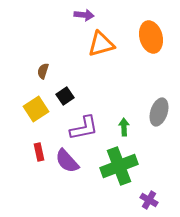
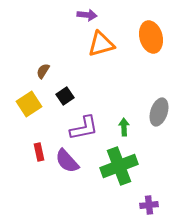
purple arrow: moved 3 px right
brown semicircle: rotated 14 degrees clockwise
yellow square: moved 7 px left, 5 px up
purple cross: moved 5 px down; rotated 36 degrees counterclockwise
